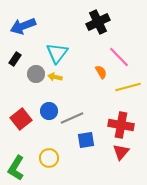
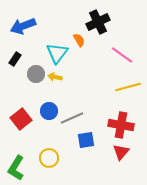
pink line: moved 3 px right, 2 px up; rotated 10 degrees counterclockwise
orange semicircle: moved 22 px left, 32 px up
